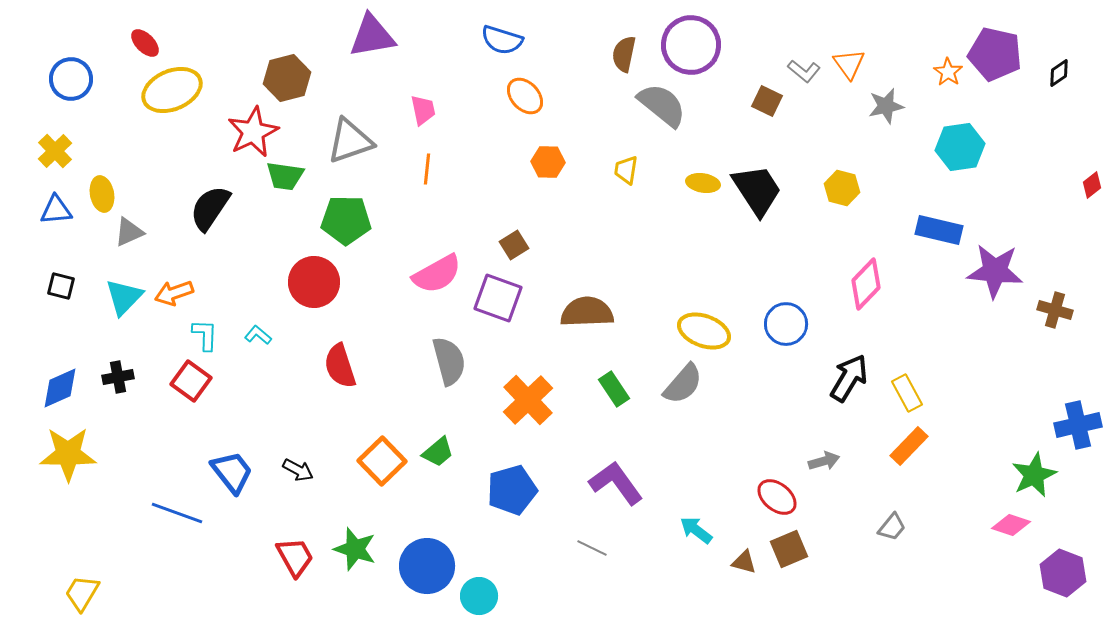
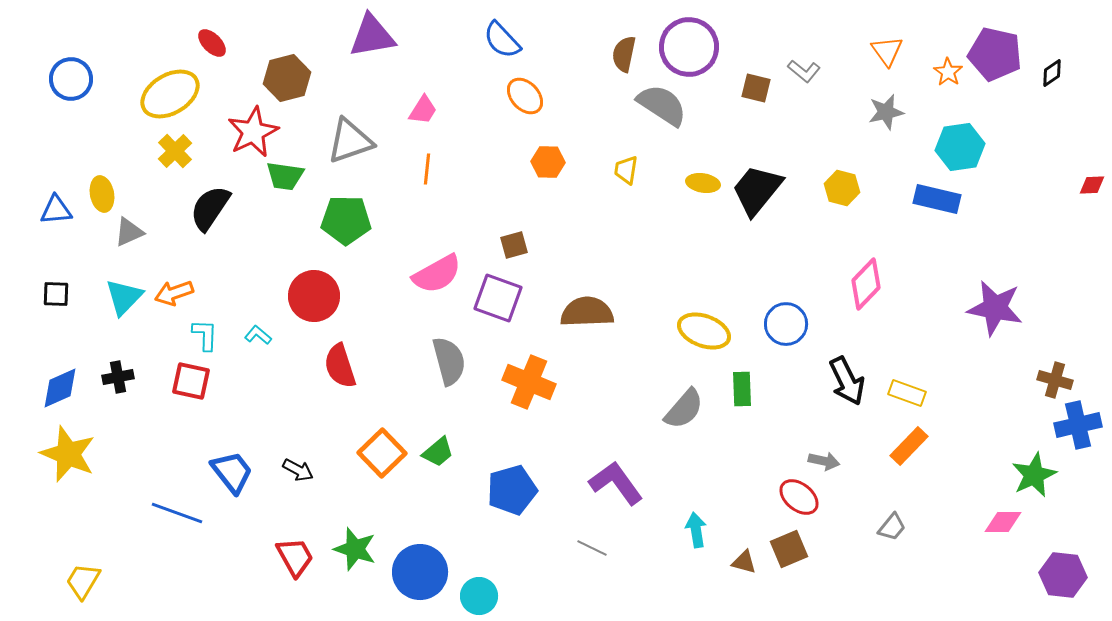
blue semicircle at (502, 40): rotated 30 degrees clockwise
red ellipse at (145, 43): moved 67 px right
purple circle at (691, 45): moved 2 px left, 2 px down
orange triangle at (849, 64): moved 38 px right, 13 px up
black diamond at (1059, 73): moved 7 px left
yellow ellipse at (172, 90): moved 2 px left, 4 px down; rotated 8 degrees counterclockwise
brown square at (767, 101): moved 11 px left, 13 px up; rotated 12 degrees counterclockwise
gray semicircle at (662, 105): rotated 6 degrees counterclockwise
gray star at (886, 106): moved 6 px down
pink trapezoid at (423, 110): rotated 44 degrees clockwise
yellow cross at (55, 151): moved 120 px right
red diamond at (1092, 185): rotated 36 degrees clockwise
black trapezoid at (757, 190): rotated 108 degrees counterclockwise
blue rectangle at (939, 230): moved 2 px left, 31 px up
brown square at (514, 245): rotated 16 degrees clockwise
purple star at (995, 271): moved 37 px down; rotated 6 degrees clockwise
red circle at (314, 282): moved 14 px down
black square at (61, 286): moved 5 px left, 8 px down; rotated 12 degrees counterclockwise
brown cross at (1055, 310): moved 70 px down
black arrow at (849, 378): moved 2 px left, 3 px down; rotated 123 degrees clockwise
red square at (191, 381): rotated 24 degrees counterclockwise
gray semicircle at (683, 384): moved 1 px right, 25 px down
green rectangle at (614, 389): moved 128 px right; rotated 32 degrees clockwise
yellow rectangle at (907, 393): rotated 42 degrees counterclockwise
orange cross at (528, 400): moved 1 px right, 18 px up; rotated 24 degrees counterclockwise
yellow star at (68, 454): rotated 22 degrees clockwise
orange square at (382, 461): moved 8 px up
gray arrow at (824, 461): rotated 28 degrees clockwise
red ellipse at (777, 497): moved 22 px right
pink diamond at (1011, 525): moved 8 px left, 3 px up; rotated 18 degrees counterclockwise
cyan arrow at (696, 530): rotated 44 degrees clockwise
blue circle at (427, 566): moved 7 px left, 6 px down
purple hexagon at (1063, 573): moved 2 px down; rotated 15 degrees counterclockwise
yellow trapezoid at (82, 593): moved 1 px right, 12 px up
